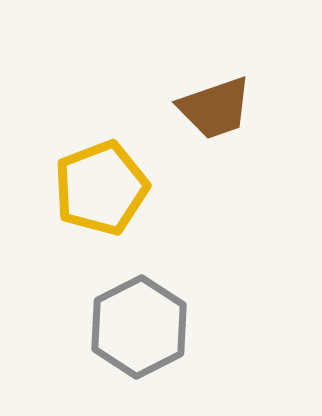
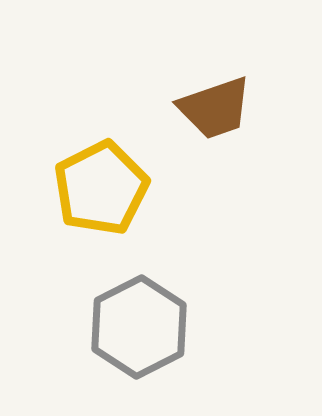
yellow pentagon: rotated 6 degrees counterclockwise
